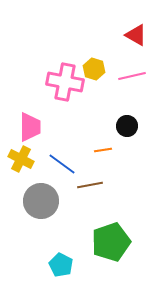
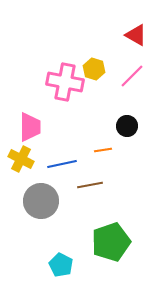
pink line: rotated 32 degrees counterclockwise
blue line: rotated 48 degrees counterclockwise
